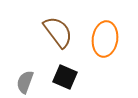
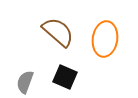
brown semicircle: rotated 12 degrees counterclockwise
